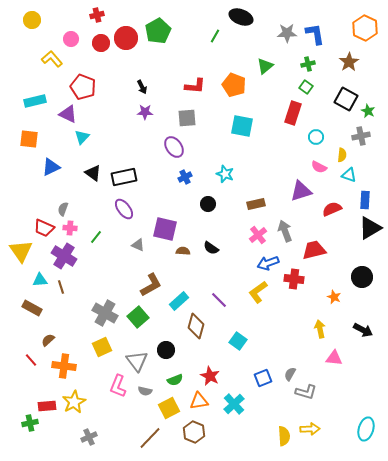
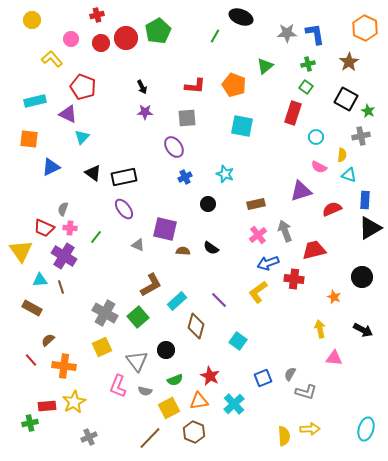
cyan rectangle at (179, 301): moved 2 px left
